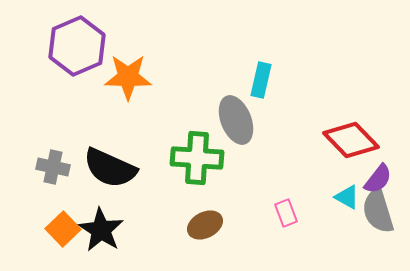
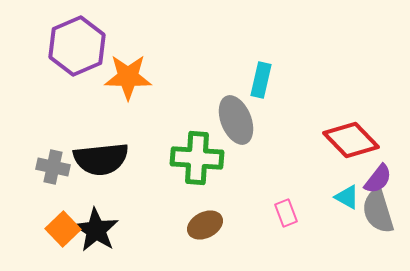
black semicircle: moved 9 px left, 9 px up; rotated 30 degrees counterclockwise
black star: moved 5 px left
